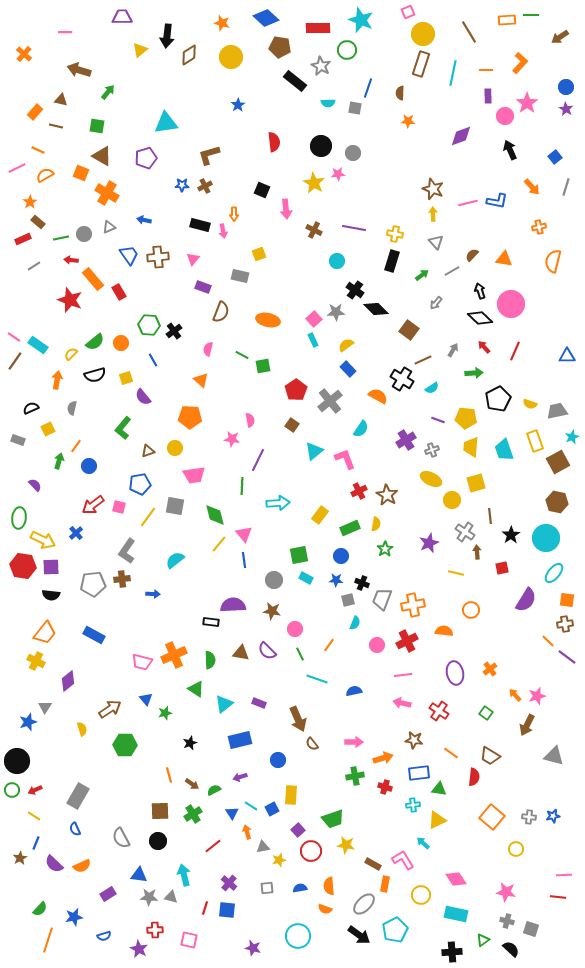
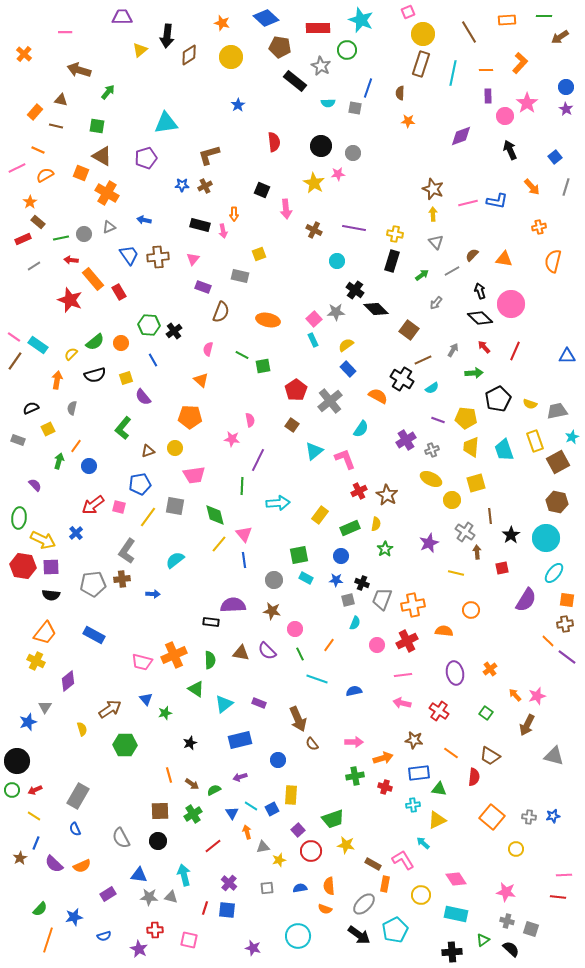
green line at (531, 15): moved 13 px right, 1 px down
